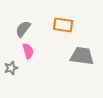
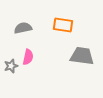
gray semicircle: moved 1 px up; rotated 42 degrees clockwise
pink semicircle: moved 6 px down; rotated 28 degrees clockwise
gray star: moved 2 px up
